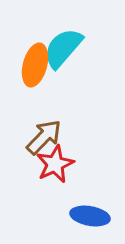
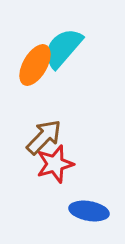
orange ellipse: rotated 15 degrees clockwise
red star: rotated 9 degrees clockwise
blue ellipse: moved 1 px left, 5 px up
